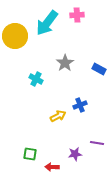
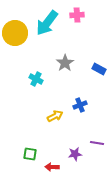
yellow circle: moved 3 px up
yellow arrow: moved 3 px left
